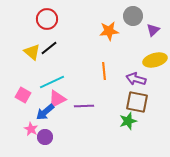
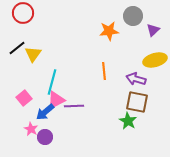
red circle: moved 24 px left, 6 px up
black line: moved 32 px left
yellow triangle: moved 1 px right, 2 px down; rotated 24 degrees clockwise
cyan line: rotated 50 degrees counterclockwise
pink square: moved 1 px right, 3 px down; rotated 21 degrees clockwise
pink triangle: moved 1 px left, 1 px down
purple line: moved 10 px left
green star: rotated 24 degrees counterclockwise
